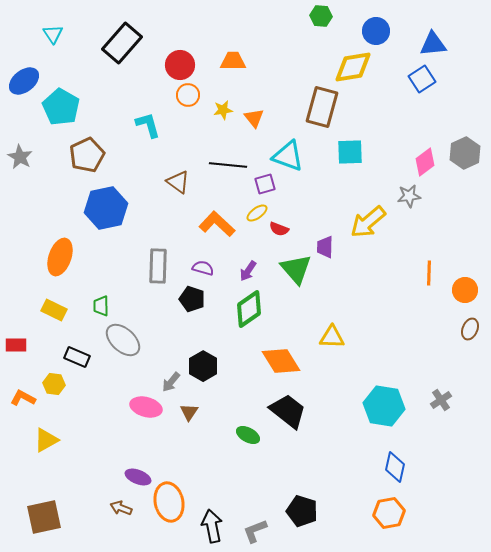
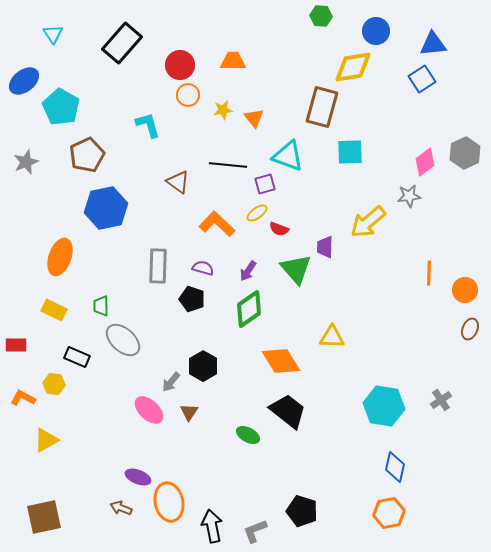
gray star at (20, 157): moved 6 px right, 5 px down; rotated 20 degrees clockwise
pink ellipse at (146, 407): moved 3 px right, 3 px down; rotated 28 degrees clockwise
